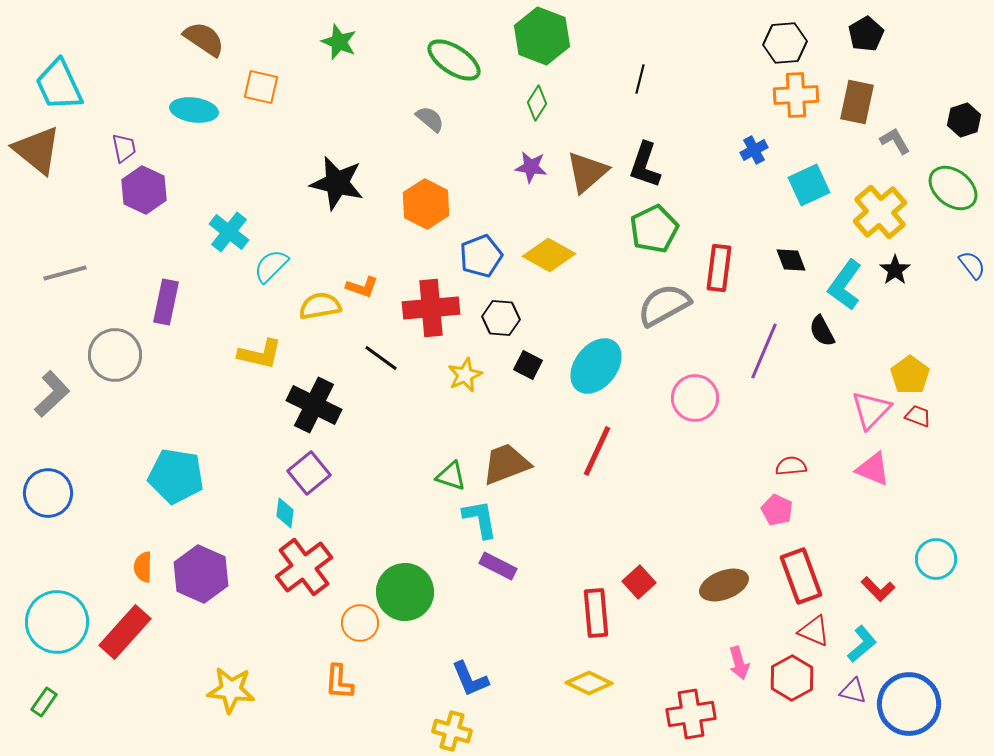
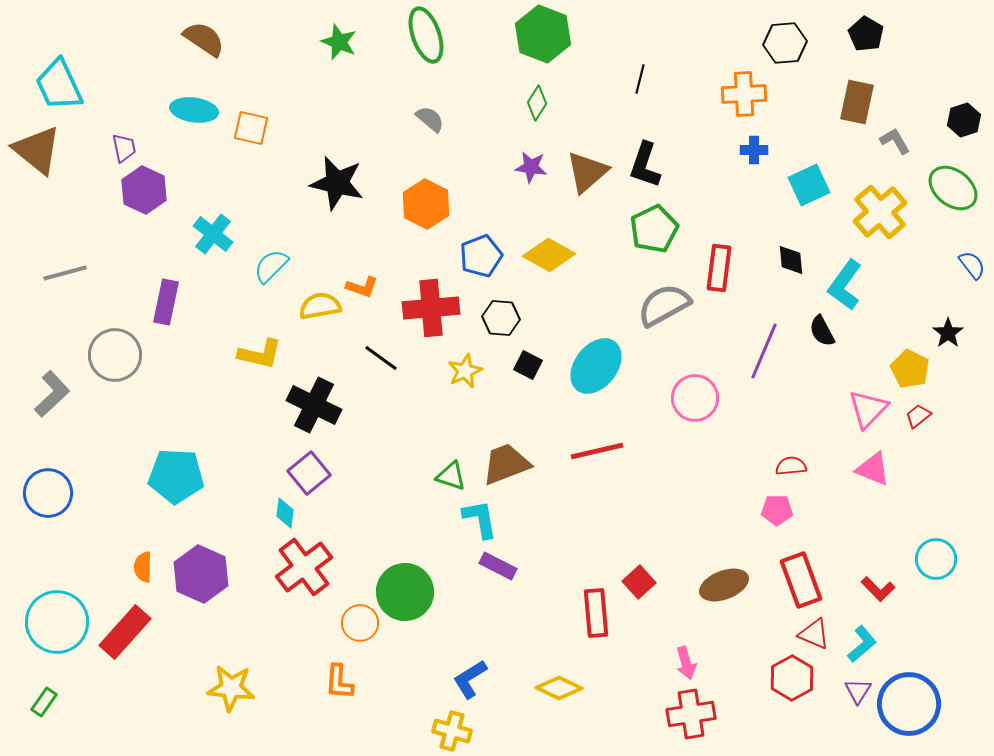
black pentagon at (866, 34): rotated 12 degrees counterclockwise
green hexagon at (542, 36): moved 1 px right, 2 px up
green ellipse at (454, 60): moved 28 px left, 25 px up; rotated 38 degrees clockwise
orange square at (261, 87): moved 10 px left, 41 px down
orange cross at (796, 95): moved 52 px left, 1 px up
blue cross at (754, 150): rotated 28 degrees clockwise
cyan cross at (229, 232): moved 16 px left, 2 px down
black diamond at (791, 260): rotated 16 degrees clockwise
black star at (895, 270): moved 53 px right, 63 px down
yellow star at (465, 375): moved 4 px up
yellow pentagon at (910, 375): moved 6 px up; rotated 9 degrees counterclockwise
pink triangle at (871, 410): moved 3 px left, 1 px up
red trapezoid at (918, 416): rotated 60 degrees counterclockwise
red line at (597, 451): rotated 52 degrees clockwise
cyan pentagon at (176, 476): rotated 6 degrees counterclockwise
pink pentagon at (777, 510): rotated 24 degrees counterclockwise
red rectangle at (801, 576): moved 4 px down
red triangle at (814, 631): moved 3 px down
pink arrow at (739, 663): moved 53 px left
blue L-shape at (470, 679): rotated 81 degrees clockwise
yellow diamond at (589, 683): moved 30 px left, 5 px down
yellow star at (231, 690): moved 2 px up
purple triangle at (853, 691): moved 5 px right; rotated 48 degrees clockwise
